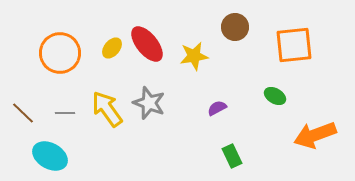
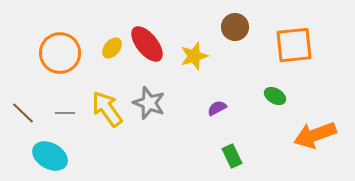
yellow star: rotated 8 degrees counterclockwise
